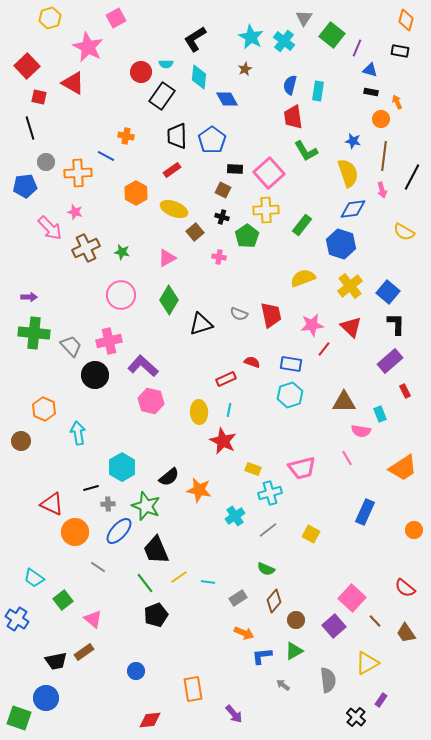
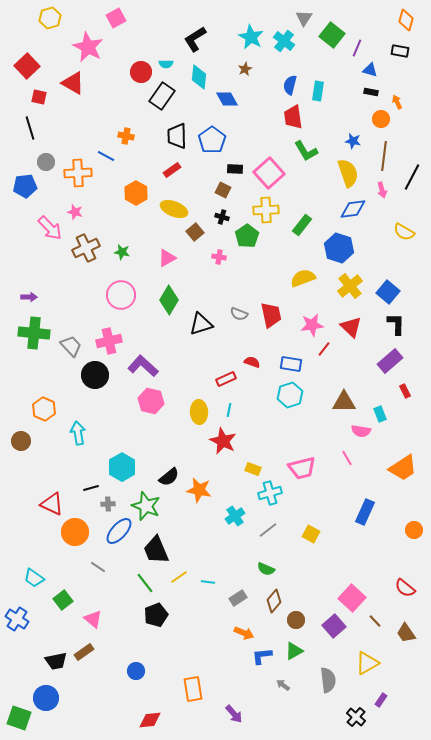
blue hexagon at (341, 244): moved 2 px left, 4 px down
